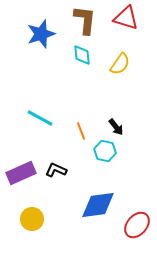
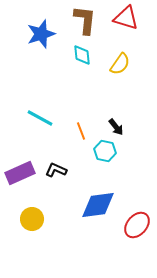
purple rectangle: moved 1 px left
